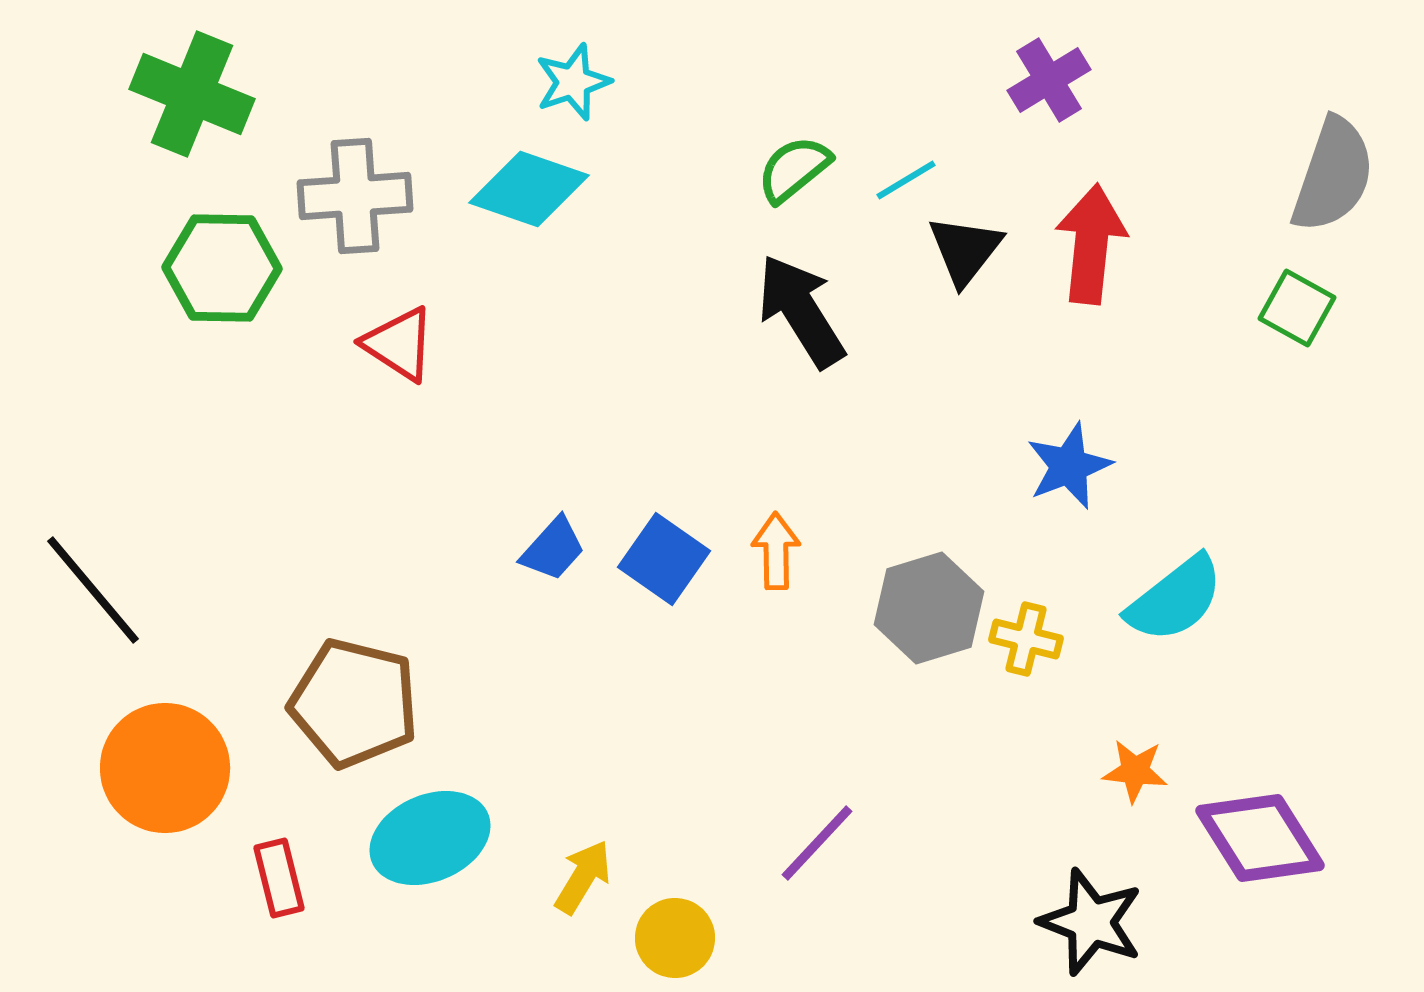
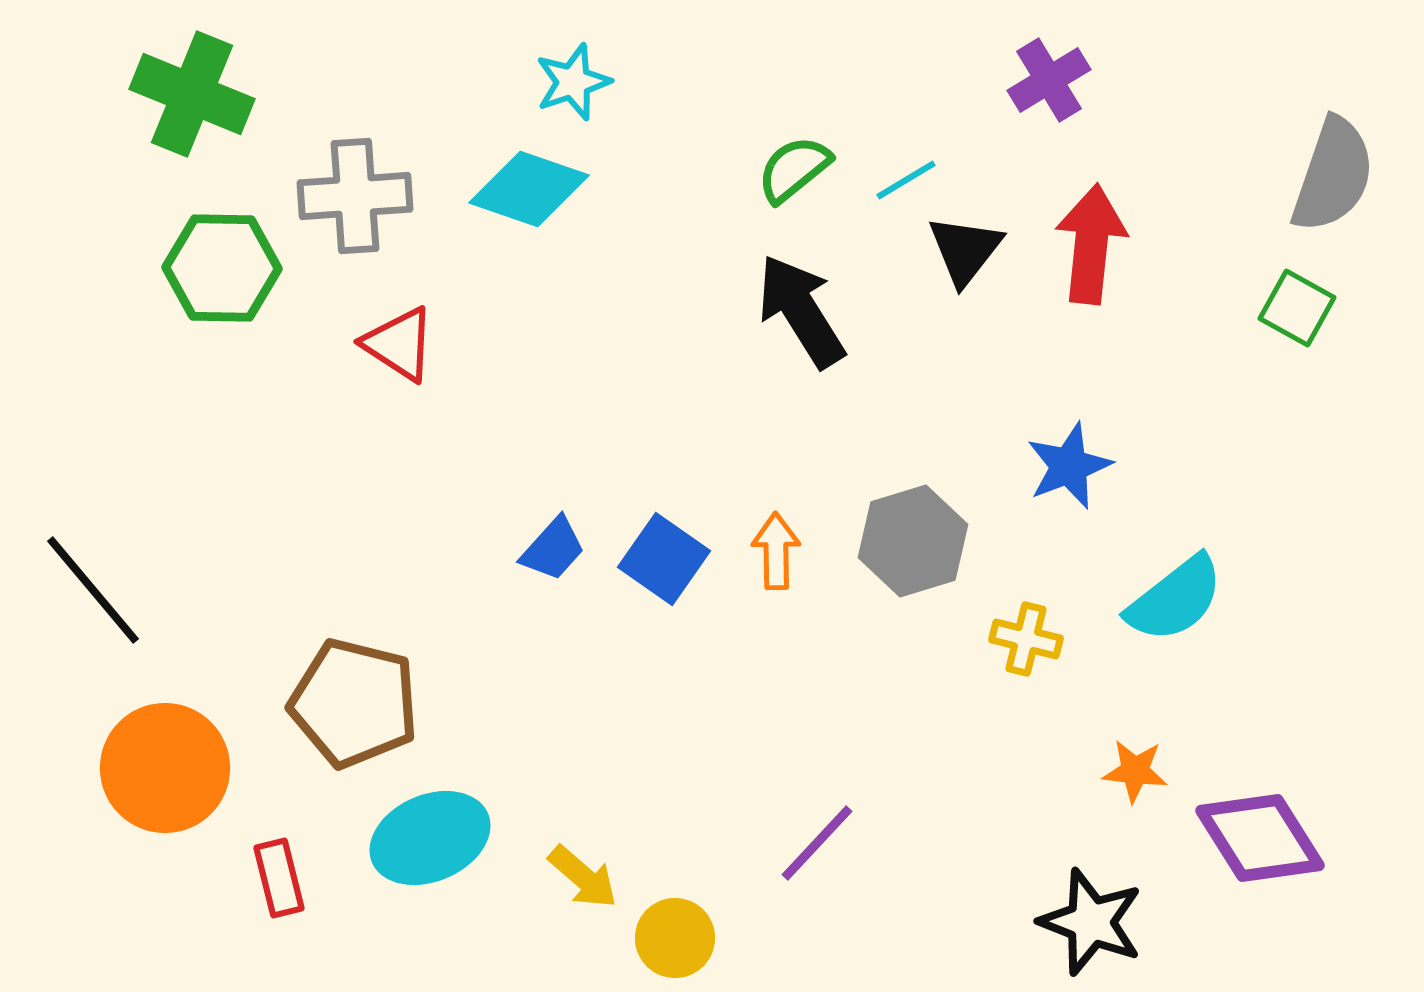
gray hexagon: moved 16 px left, 67 px up
yellow arrow: rotated 100 degrees clockwise
